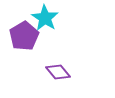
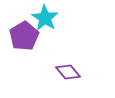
purple diamond: moved 10 px right
